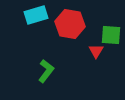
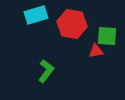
red hexagon: moved 2 px right
green square: moved 4 px left, 1 px down
red triangle: rotated 49 degrees clockwise
